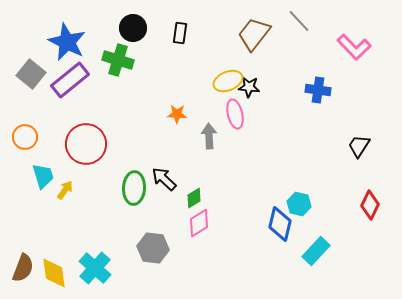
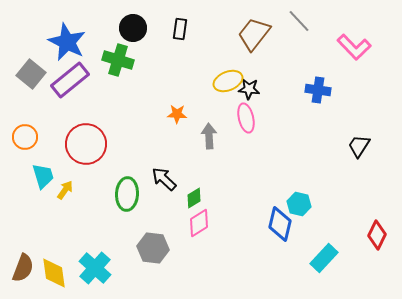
black rectangle: moved 4 px up
black star: moved 2 px down
pink ellipse: moved 11 px right, 4 px down
green ellipse: moved 7 px left, 6 px down
red diamond: moved 7 px right, 30 px down
cyan rectangle: moved 8 px right, 7 px down
